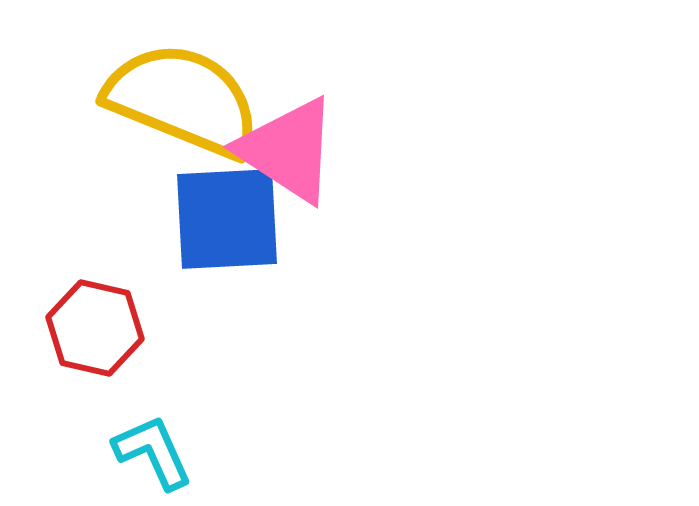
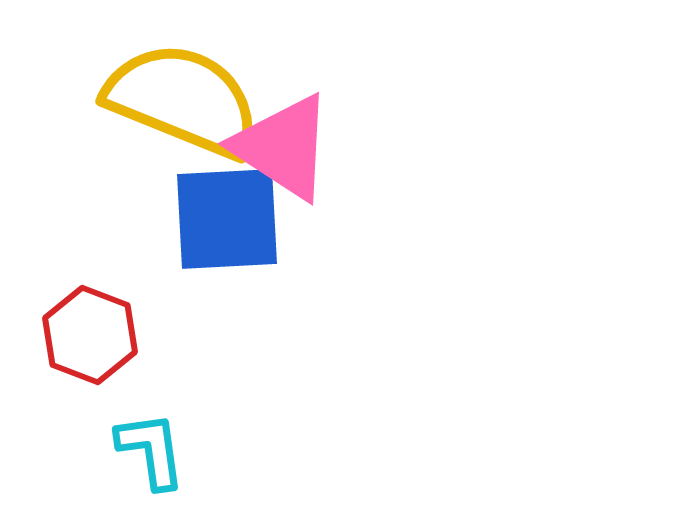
pink triangle: moved 5 px left, 3 px up
red hexagon: moved 5 px left, 7 px down; rotated 8 degrees clockwise
cyan L-shape: moved 2 px left, 2 px up; rotated 16 degrees clockwise
